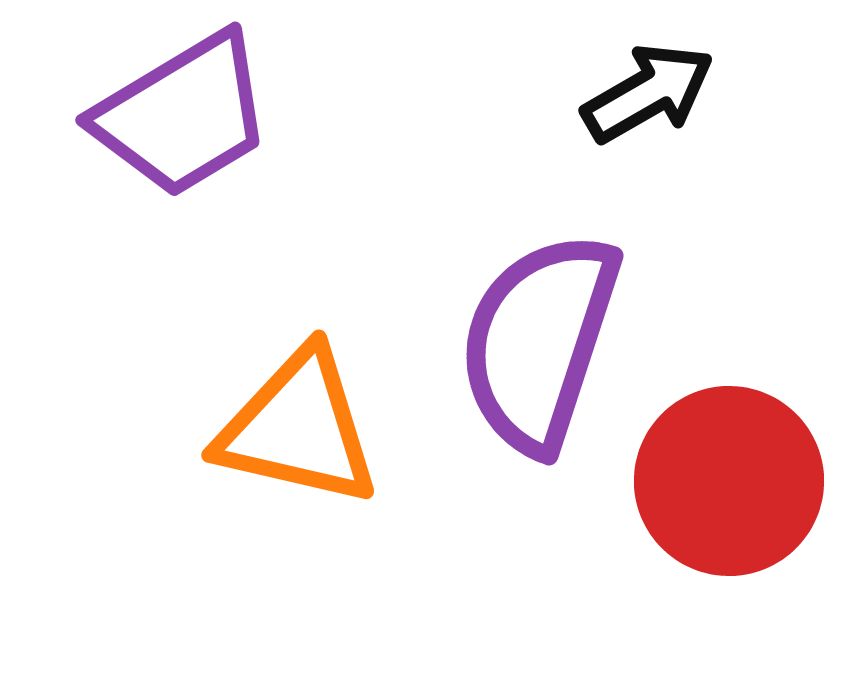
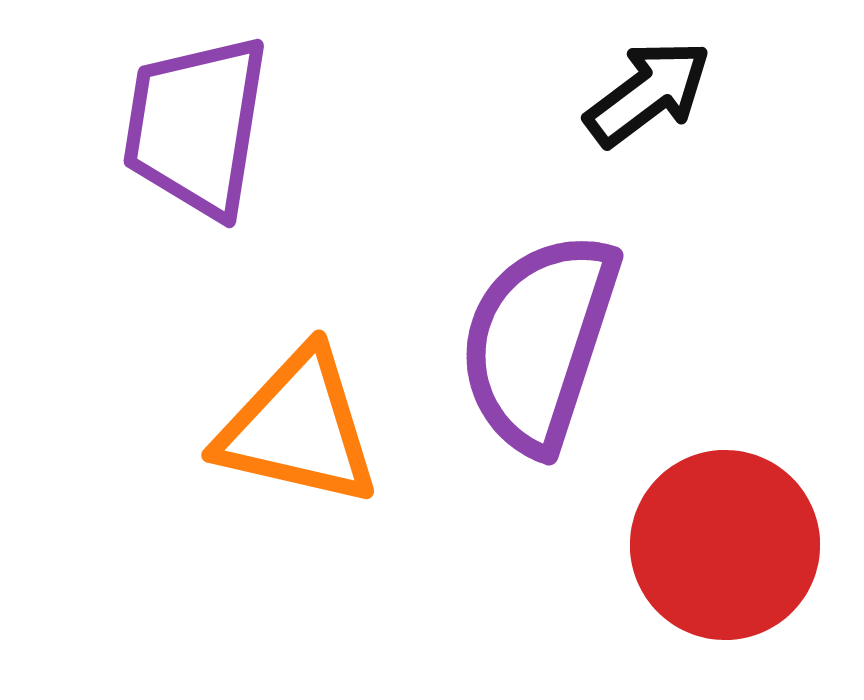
black arrow: rotated 7 degrees counterclockwise
purple trapezoid: moved 13 px right, 11 px down; rotated 130 degrees clockwise
red circle: moved 4 px left, 64 px down
